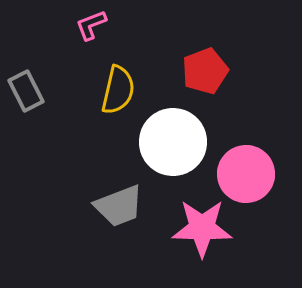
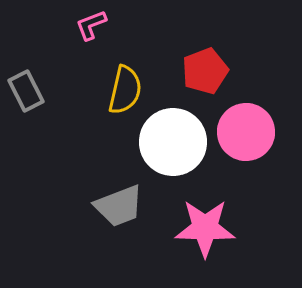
yellow semicircle: moved 7 px right
pink circle: moved 42 px up
pink star: moved 3 px right
